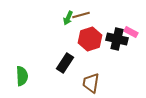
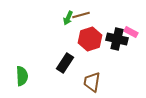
brown trapezoid: moved 1 px right, 1 px up
